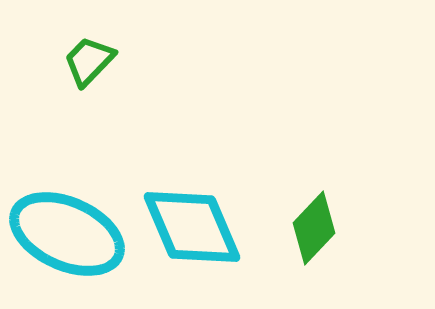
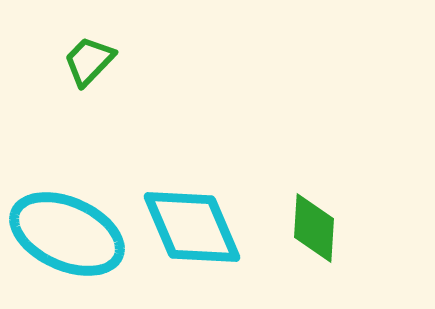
green diamond: rotated 40 degrees counterclockwise
